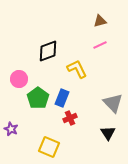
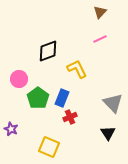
brown triangle: moved 9 px up; rotated 32 degrees counterclockwise
pink line: moved 6 px up
red cross: moved 1 px up
